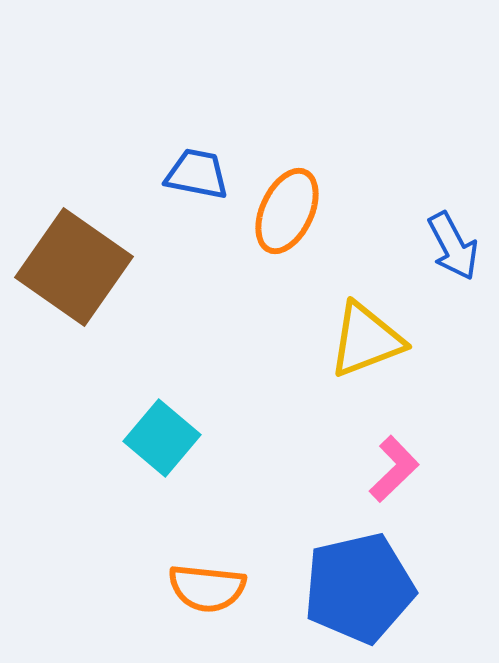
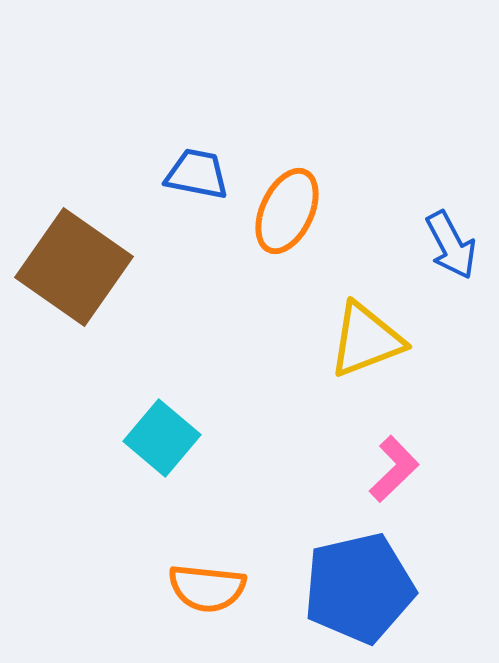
blue arrow: moved 2 px left, 1 px up
